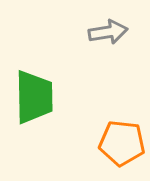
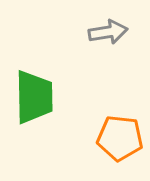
orange pentagon: moved 2 px left, 5 px up
